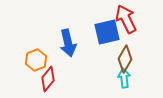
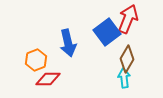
red arrow: moved 2 px right; rotated 48 degrees clockwise
blue square: rotated 24 degrees counterclockwise
brown diamond: moved 2 px right
red diamond: rotated 50 degrees clockwise
